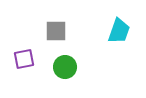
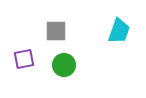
green circle: moved 1 px left, 2 px up
